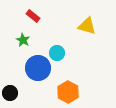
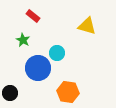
orange hexagon: rotated 20 degrees counterclockwise
